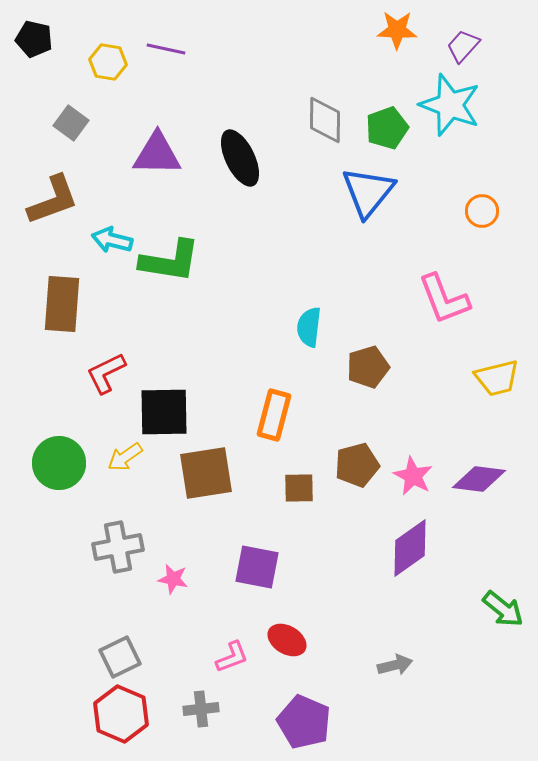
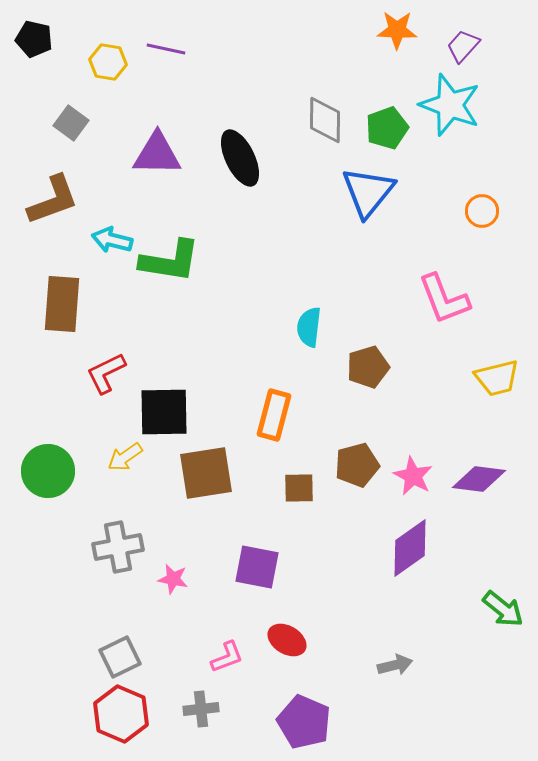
green circle at (59, 463): moved 11 px left, 8 px down
pink L-shape at (232, 657): moved 5 px left
